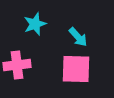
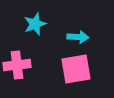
cyan arrow: rotated 45 degrees counterclockwise
pink square: rotated 12 degrees counterclockwise
